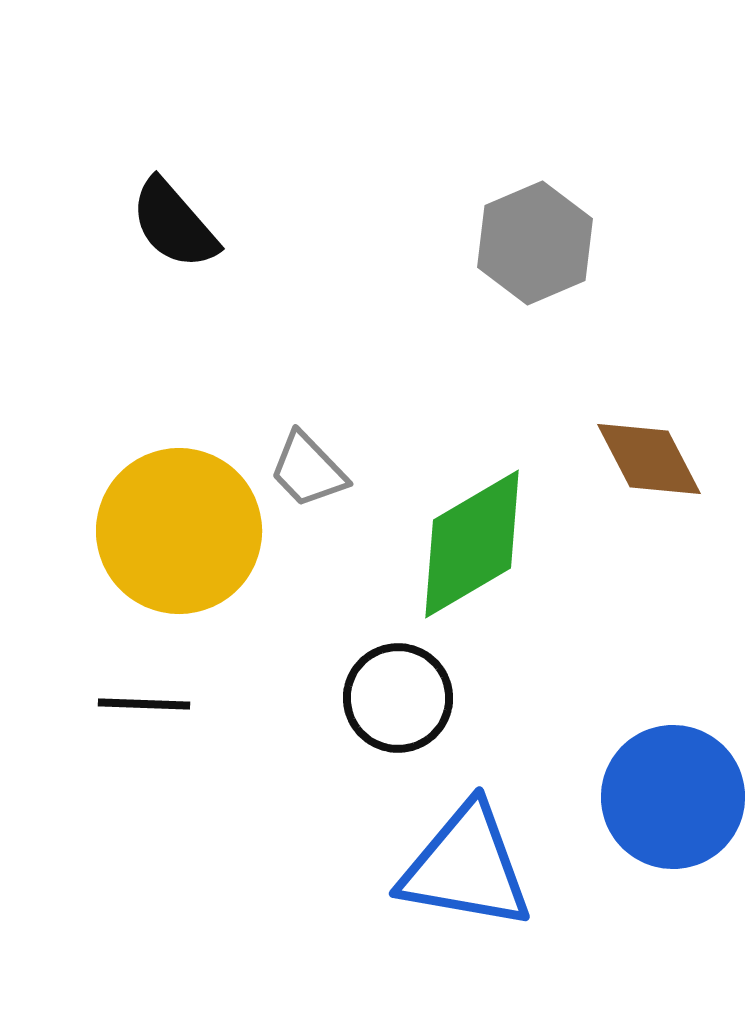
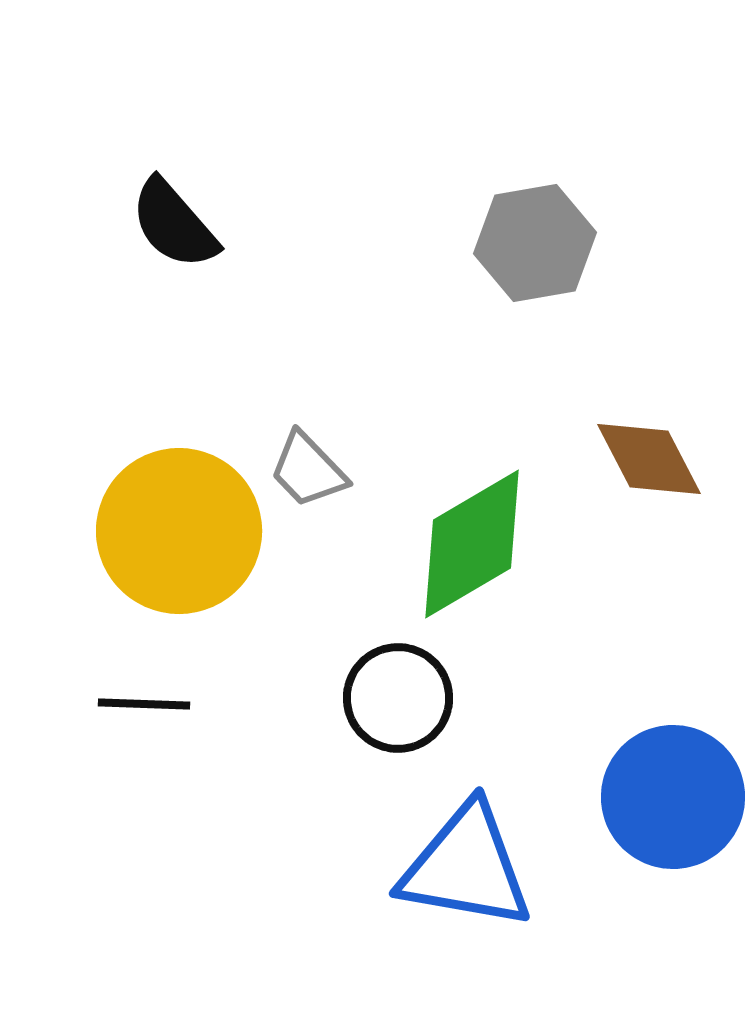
gray hexagon: rotated 13 degrees clockwise
